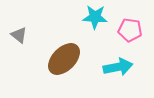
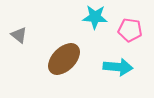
cyan arrow: rotated 16 degrees clockwise
